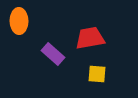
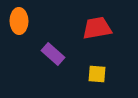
red trapezoid: moved 7 px right, 10 px up
